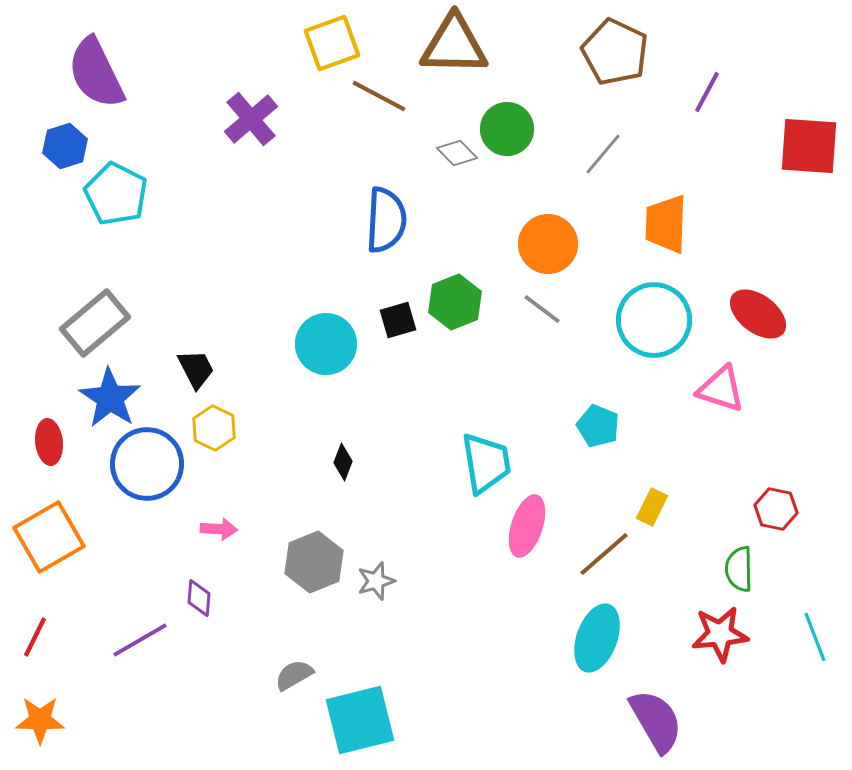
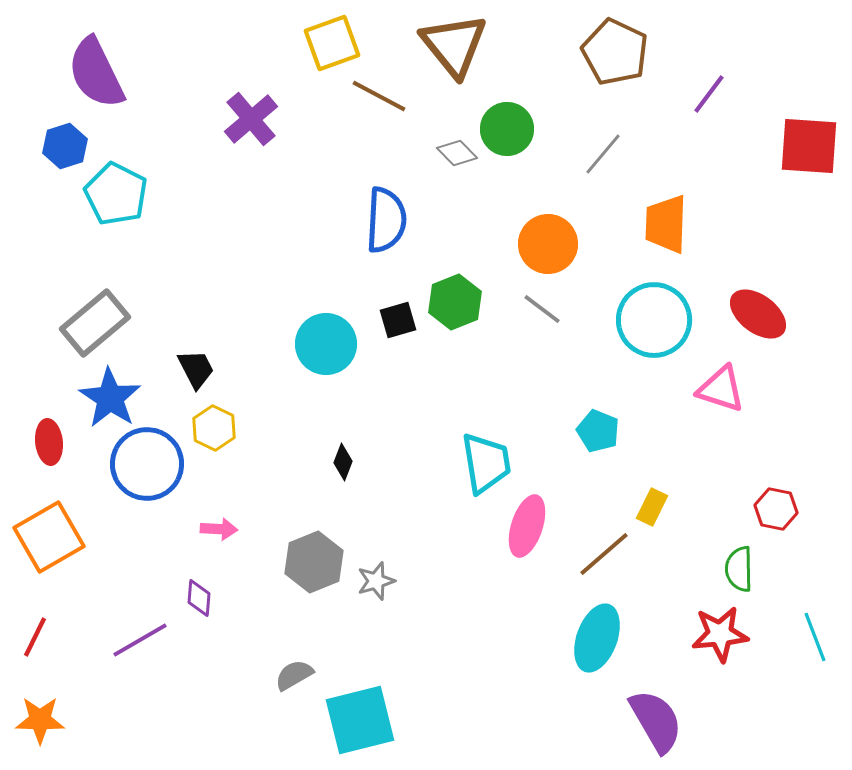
brown triangle at (454, 45): rotated 50 degrees clockwise
purple line at (707, 92): moved 2 px right, 2 px down; rotated 9 degrees clockwise
cyan pentagon at (598, 426): moved 5 px down
